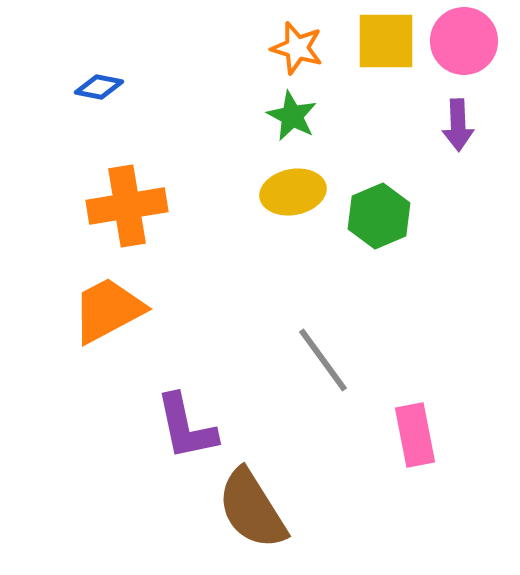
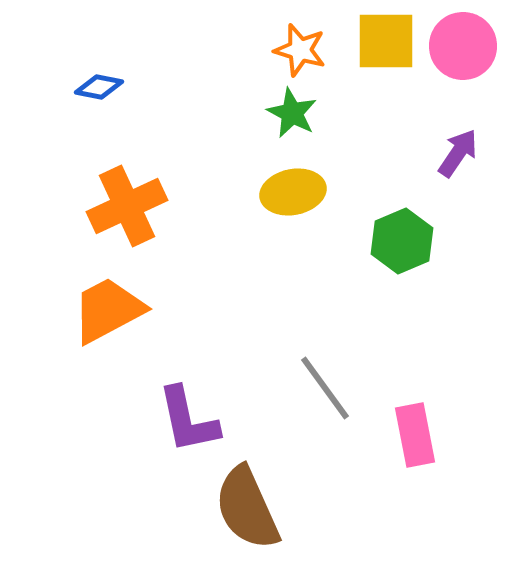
pink circle: moved 1 px left, 5 px down
orange star: moved 3 px right, 2 px down
green star: moved 3 px up
purple arrow: moved 28 px down; rotated 144 degrees counterclockwise
orange cross: rotated 16 degrees counterclockwise
green hexagon: moved 23 px right, 25 px down
gray line: moved 2 px right, 28 px down
purple L-shape: moved 2 px right, 7 px up
brown semicircle: moved 5 px left, 1 px up; rotated 8 degrees clockwise
